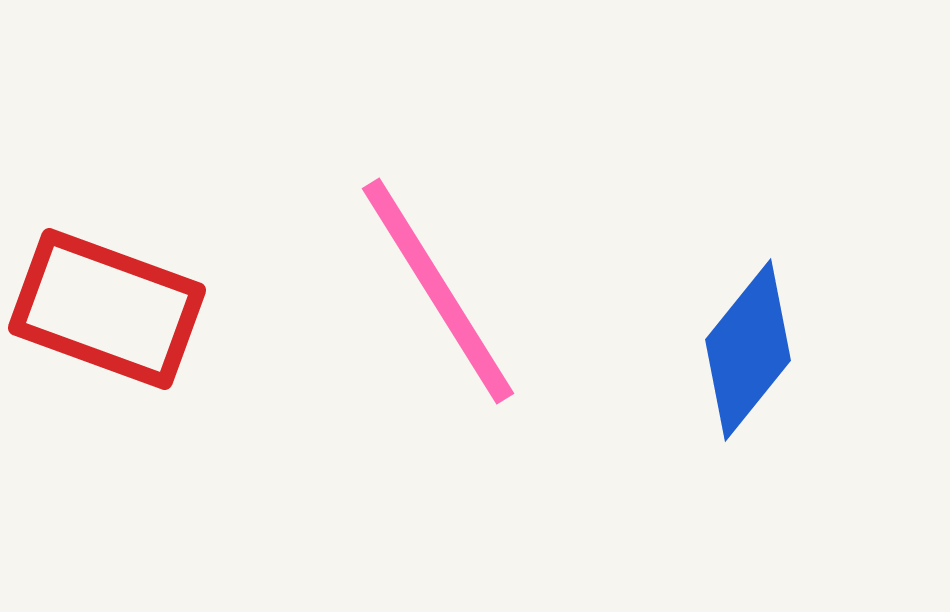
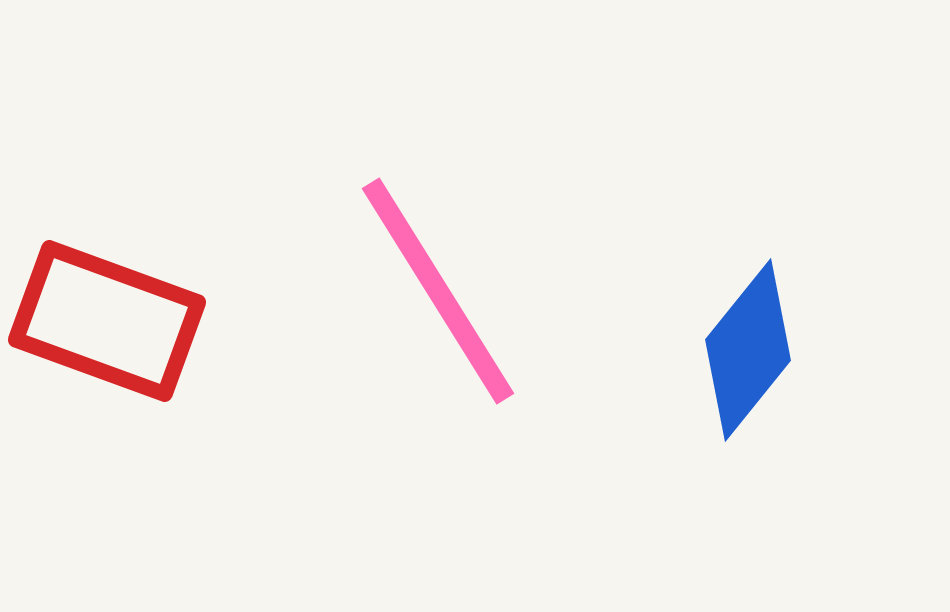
red rectangle: moved 12 px down
